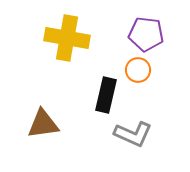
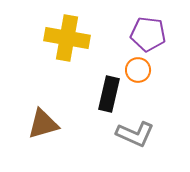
purple pentagon: moved 2 px right
black rectangle: moved 3 px right, 1 px up
brown triangle: rotated 8 degrees counterclockwise
gray L-shape: moved 2 px right
